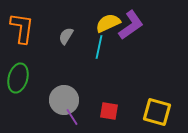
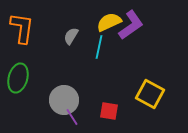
yellow semicircle: moved 1 px right, 1 px up
gray semicircle: moved 5 px right
yellow square: moved 7 px left, 18 px up; rotated 12 degrees clockwise
